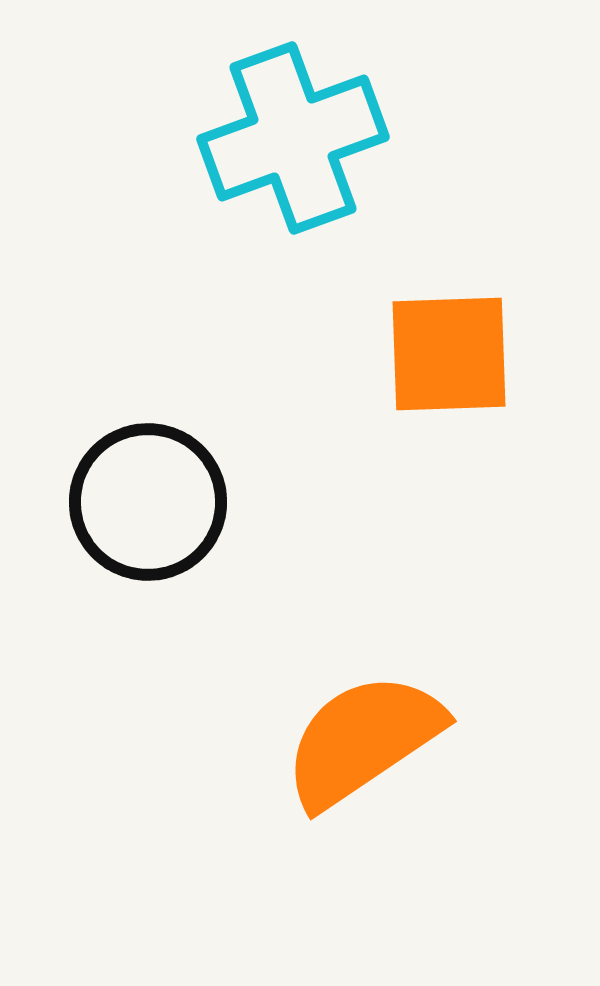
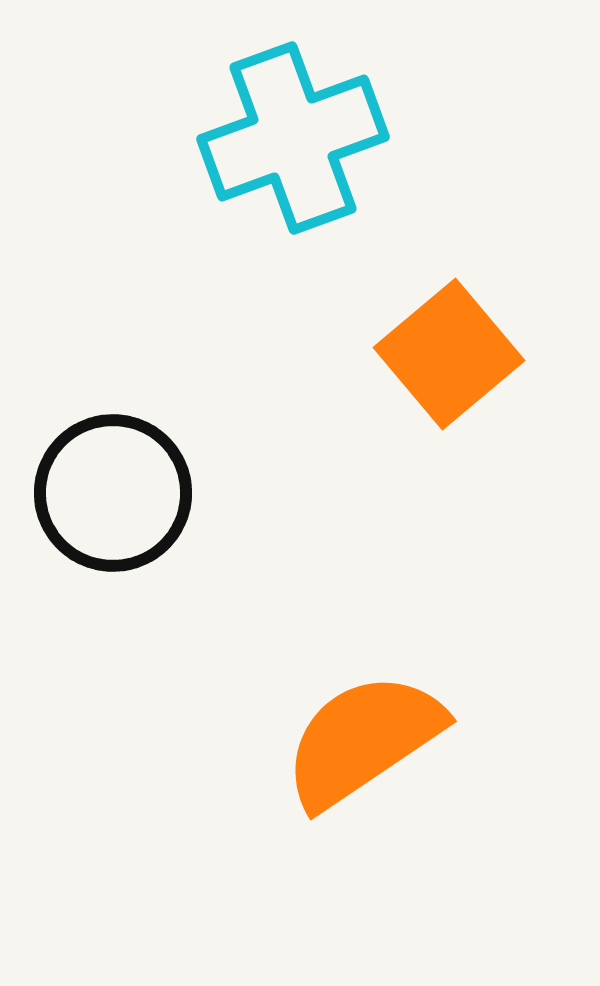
orange square: rotated 38 degrees counterclockwise
black circle: moved 35 px left, 9 px up
